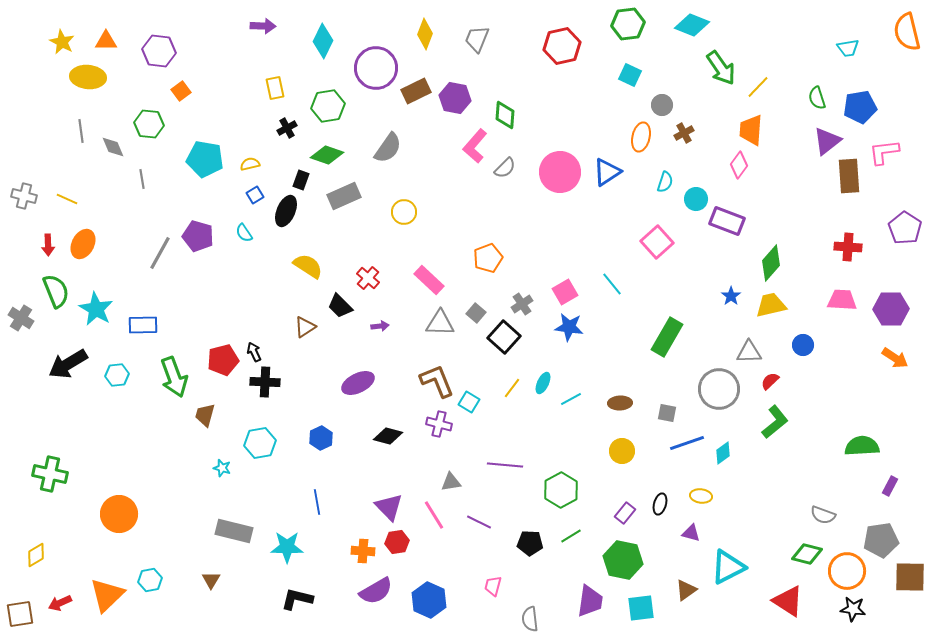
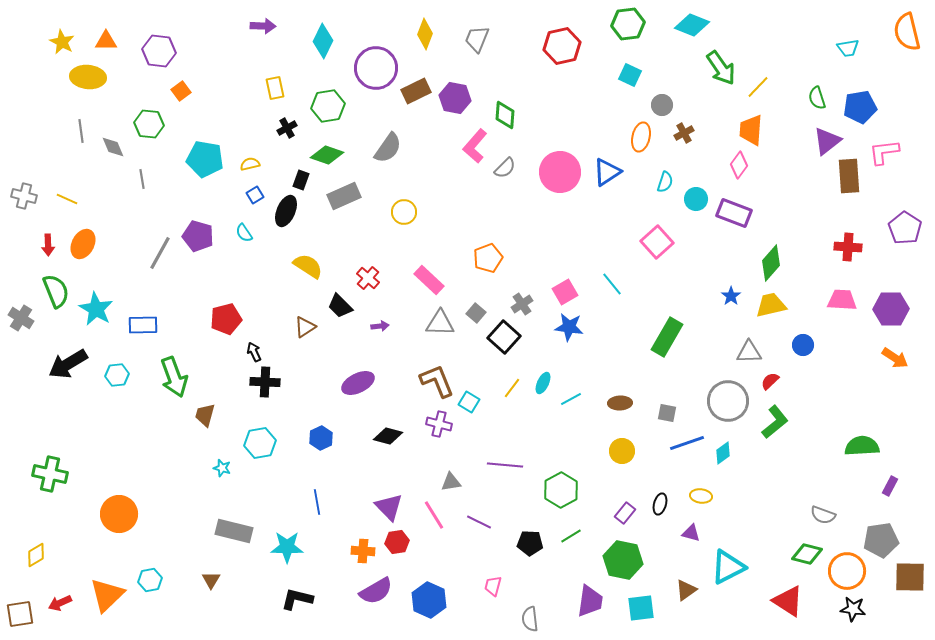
purple rectangle at (727, 221): moved 7 px right, 8 px up
red pentagon at (223, 360): moved 3 px right, 41 px up
gray circle at (719, 389): moved 9 px right, 12 px down
